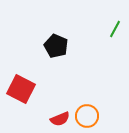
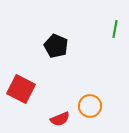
green line: rotated 18 degrees counterclockwise
orange circle: moved 3 px right, 10 px up
